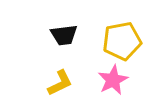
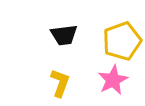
yellow pentagon: rotated 9 degrees counterclockwise
yellow L-shape: rotated 44 degrees counterclockwise
